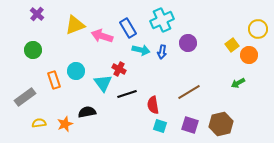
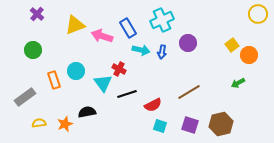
yellow circle: moved 15 px up
red semicircle: rotated 108 degrees counterclockwise
